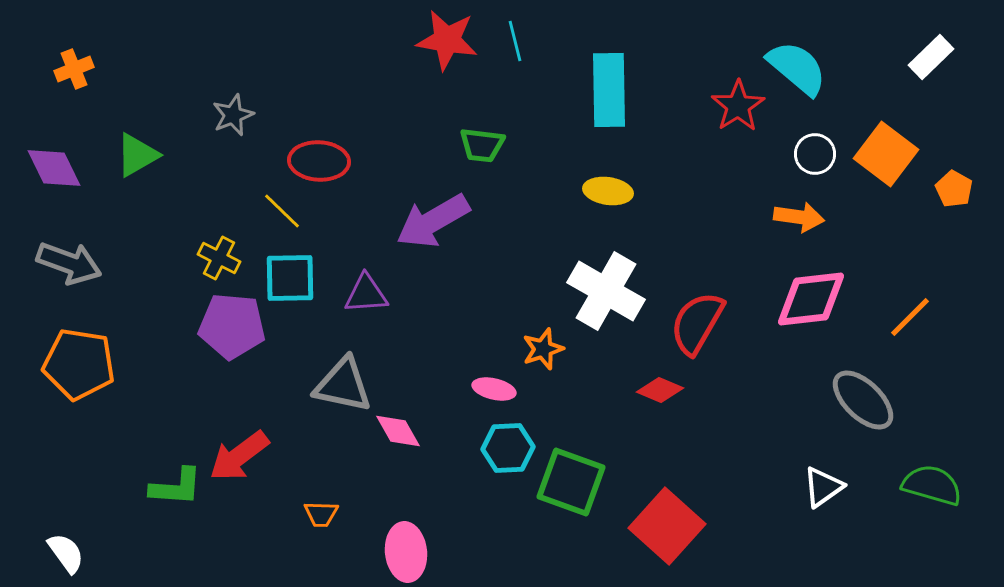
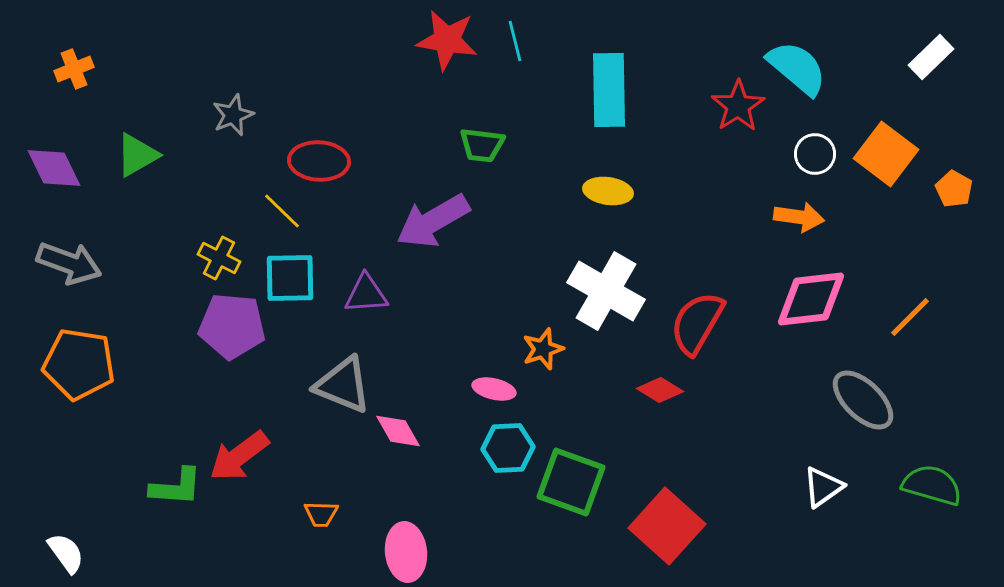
gray triangle at (343, 385): rotated 10 degrees clockwise
red diamond at (660, 390): rotated 9 degrees clockwise
